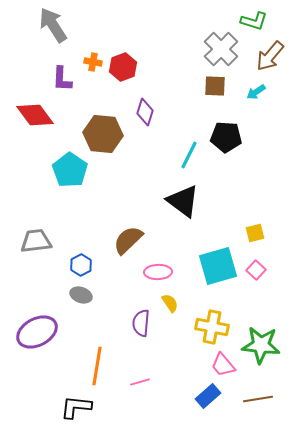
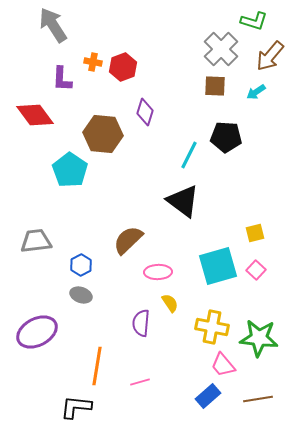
green star: moved 2 px left, 7 px up
